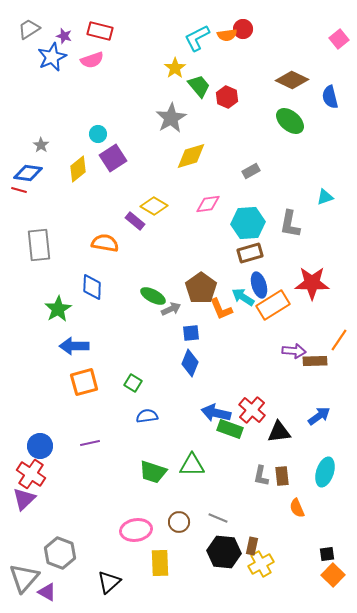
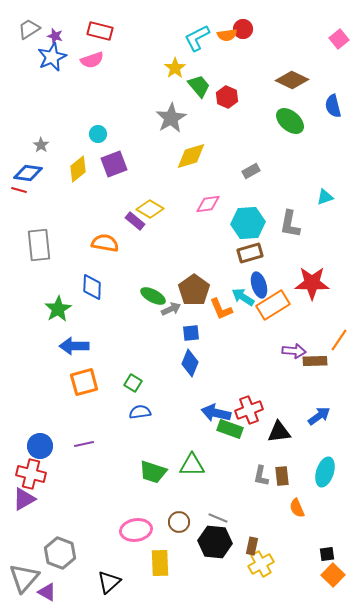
purple star at (64, 36): moved 9 px left
blue semicircle at (330, 97): moved 3 px right, 9 px down
purple square at (113, 158): moved 1 px right, 6 px down; rotated 12 degrees clockwise
yellow diamond at (154, 206): moved 4 px left, 3 px down
brown pentagon at (201, 288): moved 7 px left, 2 px down
red cross at (252, 410): moved 3 px left; rotated 28 degrees clockwise
blue semicircle at (147, 416): moved 7 px left, 4 px up
purple line at (90, 443): moved 6 px left, 1 px down
red cross at (31, 474): rotated 20 degrees counterclockwise
purple triangle at (24, 499): rotated 15 degrees clockwise
black hexagon at (224, 552): moved 9 px left, 10 px up
